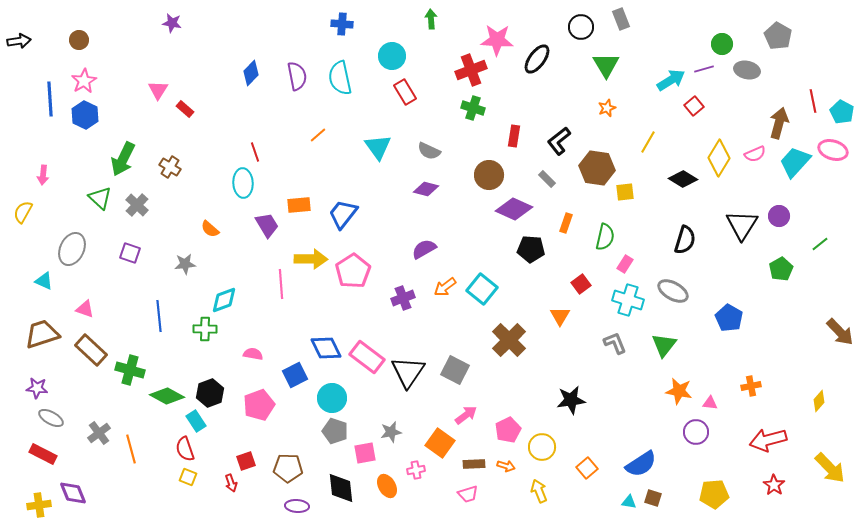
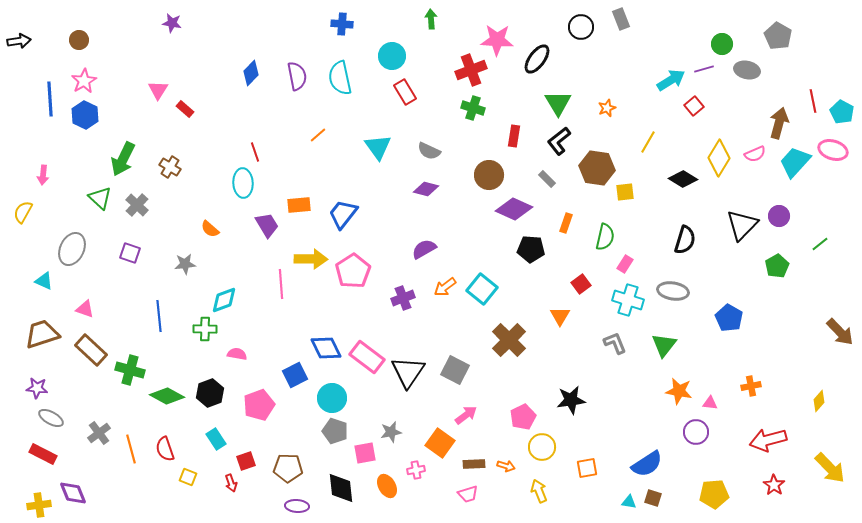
green triangle at (606, 65): moved 48 px left, 38 px down
black triangle at (742, 225): rotated 12 degrees clockwise
green pentagon at (781, 269): moved 4 px left, 3 px up
gray ellipse at (673, 291): rotated 20 degrees counterclockwise
pink semicircle at (253, 354): moved 16 px left
cyan rectangle at (196, 421): moved 20 px right, 18 px down
pink pentagon at (508, 430): moved 15 px right, 13 px up
red semicircle at (185, 449): moved 20 px left
blue semicircle at (641, 464): moved 6 px right
orange square at (587, 468): rotated 30 degrees clockwise
